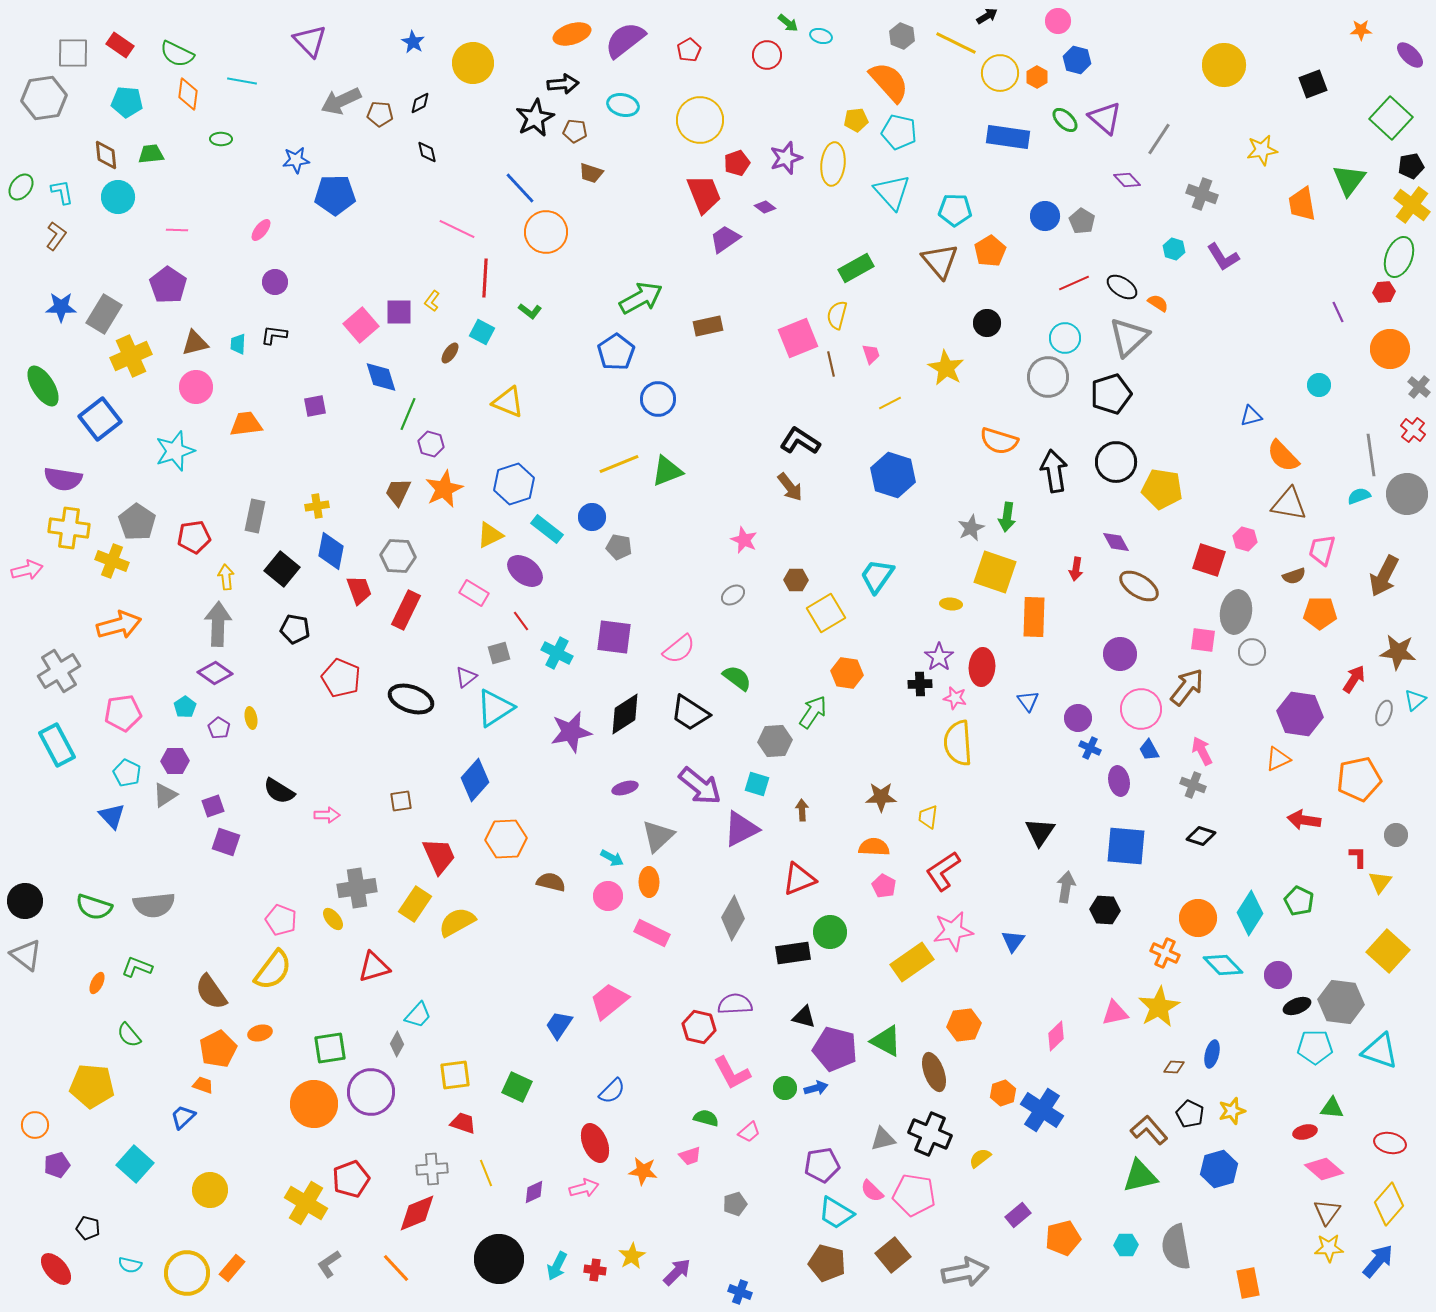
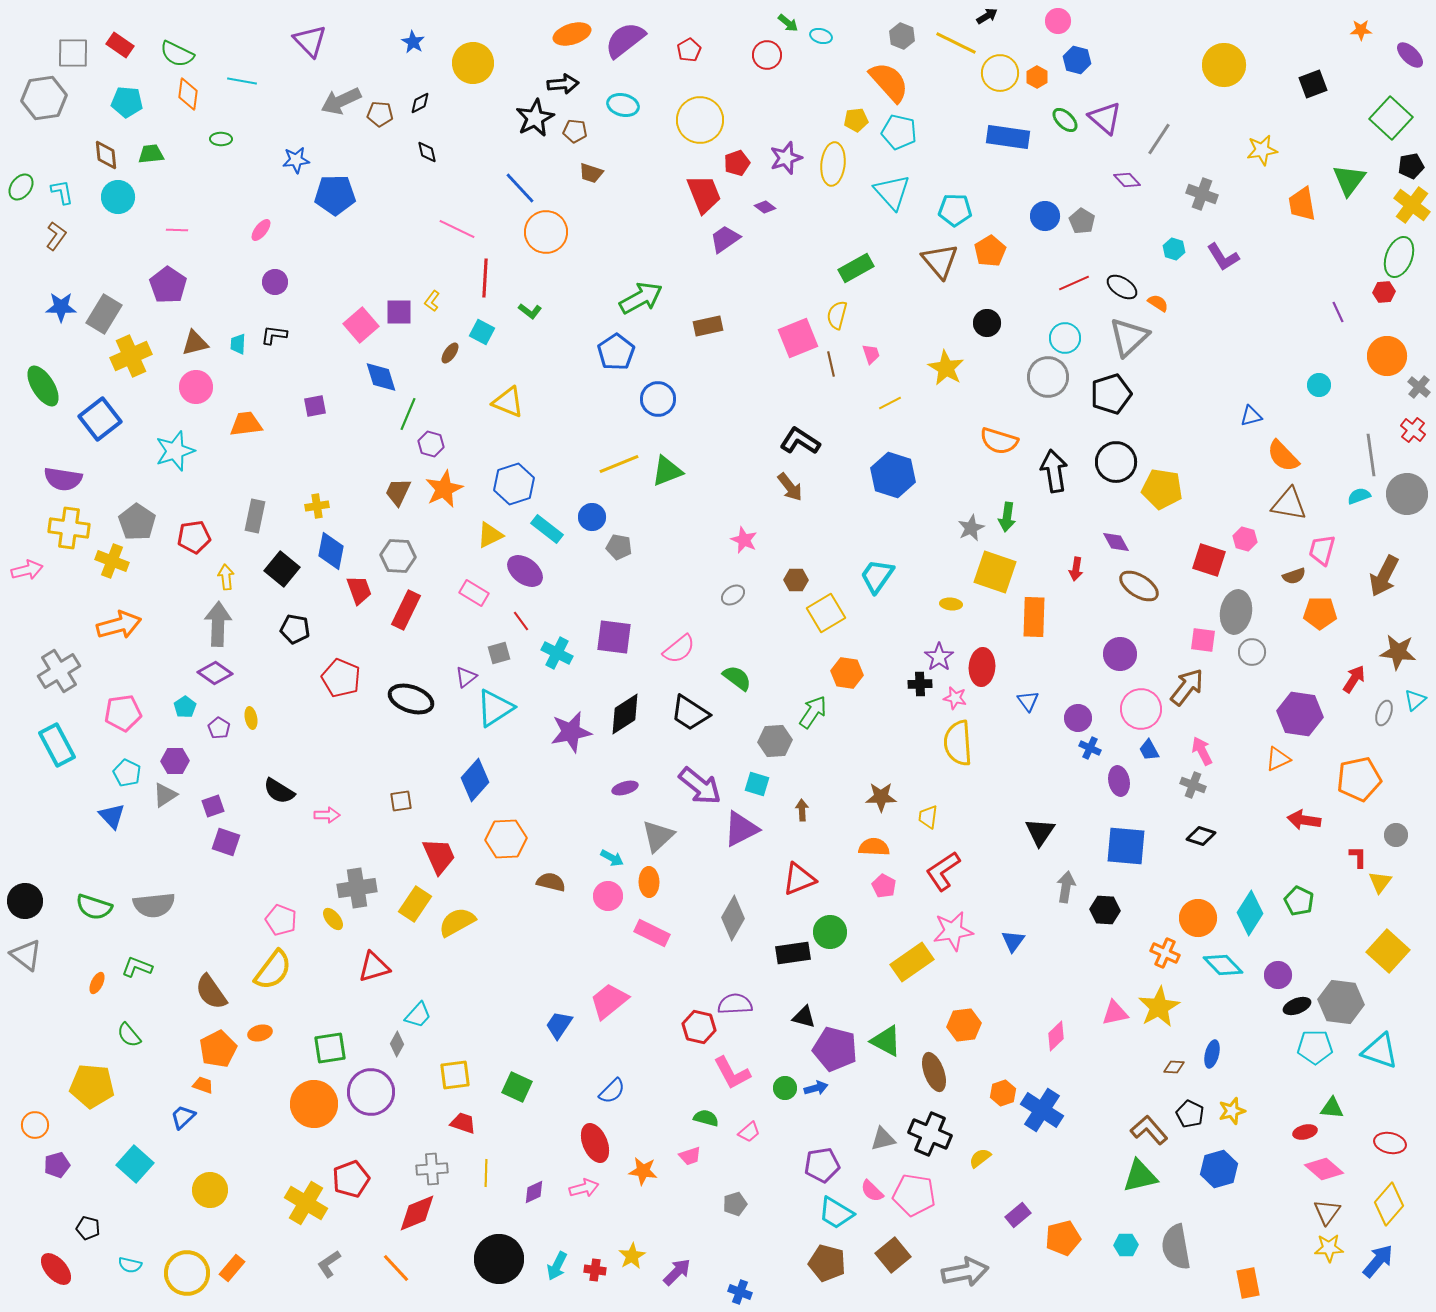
orange circle at (1390, 349): moved 3 px left, 7 px down
yellow line at (486, 1173): rotated 24 degrees clockwise
